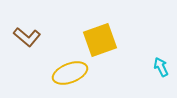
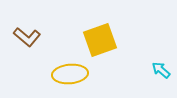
cyan arrow: moved 3 px down; rotated 24 degrees counterclockwise
yellow ellipse: moved 1 px down; rotated 16 degrees clockwise
